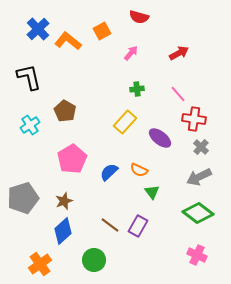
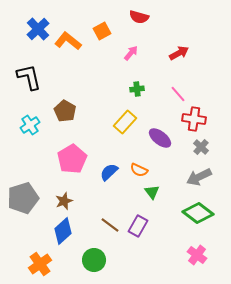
pink cross: rotated 12 degrees clockwise
